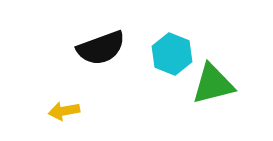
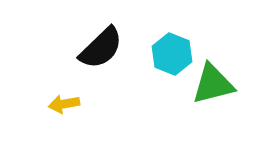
black semicircle: rotated 24 degrees counterclockwise
yellow arrow: moved 7 px up
